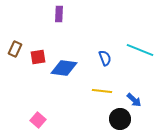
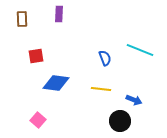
brown rectangle: moved 7 px right, 30 px up; rotated 28 degrees counterclockwise
red square: moved 2 px left, 1 px up
blue diamond: moved 8 px left, 15 px down
yellow line: moved 1 px left, 2 px up
blue arrow: rotated 21 degrees counterclockwise
black circle: moved 2 px down
